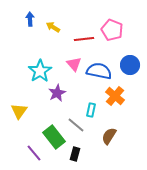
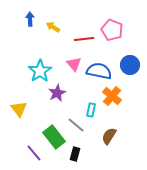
orange cross: moved 3 px left
yellow triangle: moved 2 px up; rotated 12 degrees counterclockwise
